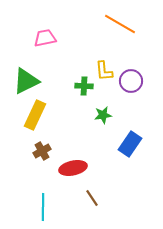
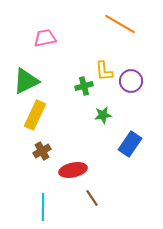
green cross: rotated 18 degrees counterclockwise
red ellipse: moved 2 px down
